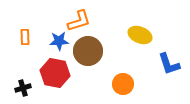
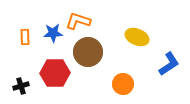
orange L-shape: moved 1 px left; rotated 145 degrees counterclockwise
yellow ellipse: moved 3 px left, 2 px down
blue star: moved 6 px left, 8 px up
brown circle: moved 1 px down
blue L-shape: rotated 105 degrees counterclockwise
red hexagon: rotated 12 degrees counterclockwise
black cross: moved 2 px left, 2 px up
